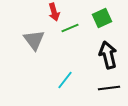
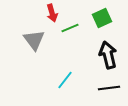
red arrow: moved 2 px left, 1 px down
